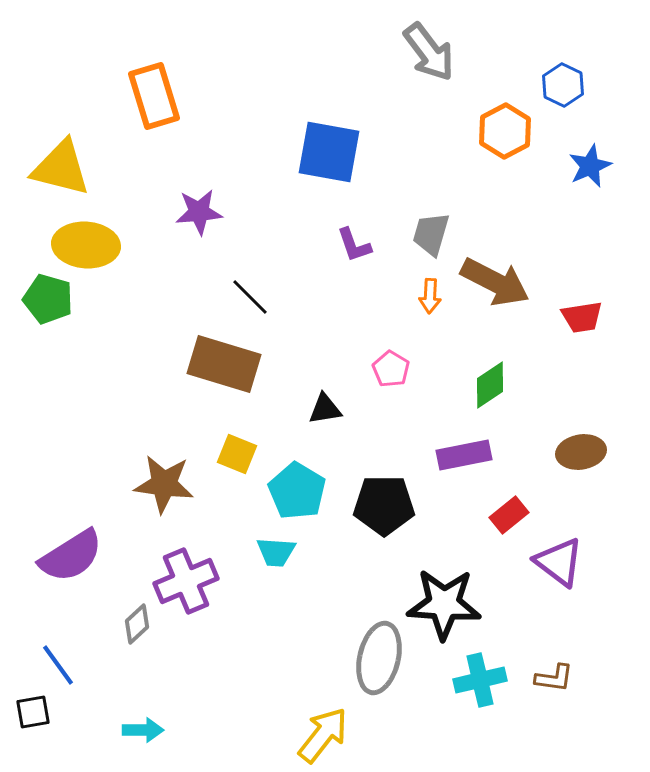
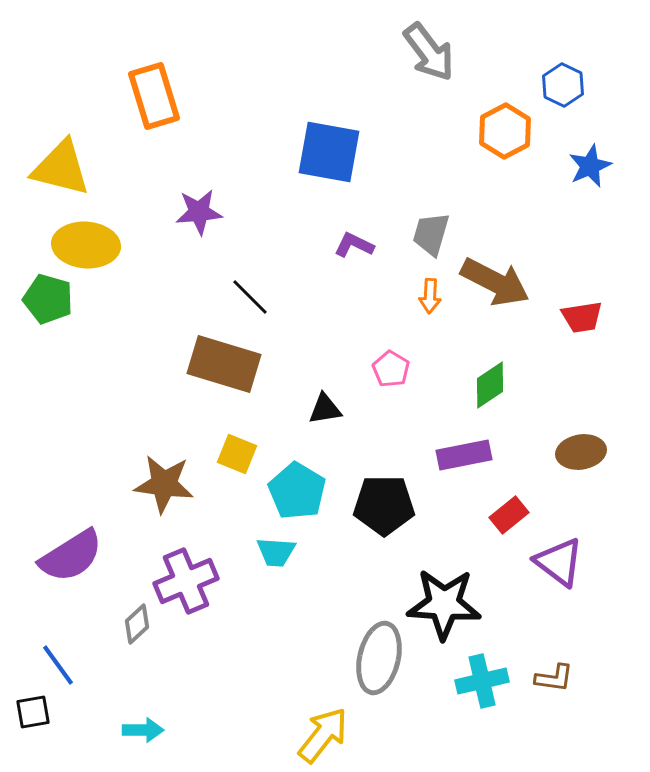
purple L-shape: rotated 135 degrees clockwise
cyan cross: moved 2 px right, 1 px down
